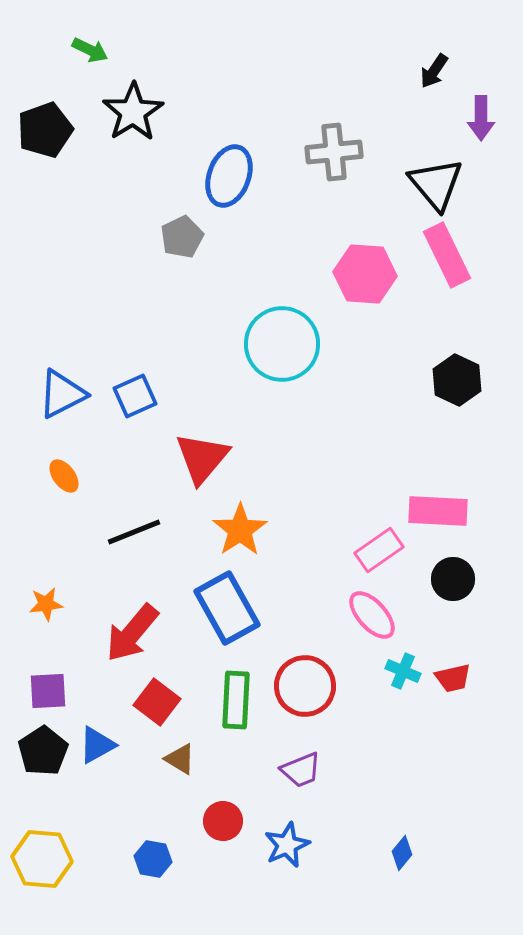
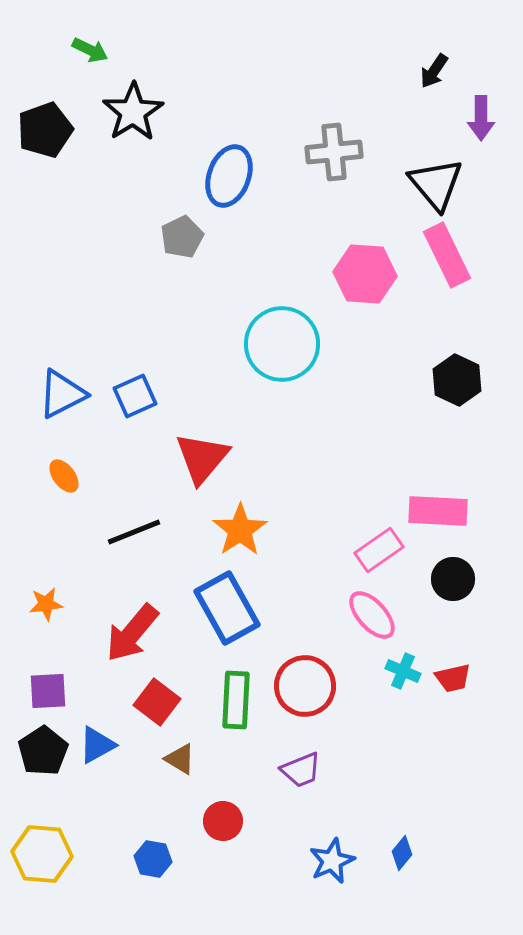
blue star at (287, 845): moved 45 px right, 16 px down
yellow hexagon at (42, 859): moved 5 px up
